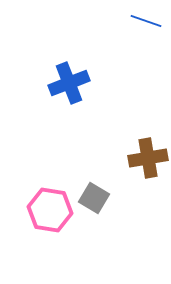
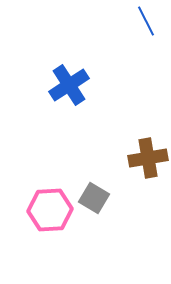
blue line: rotated 44 degrees clockwise
blue cross: moved 2 px down; rotated 12 degrees counterclockwise
pink hexagon: rotated 12 degrees counterclockwise
